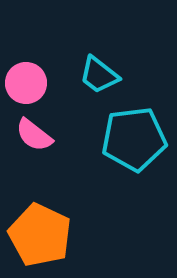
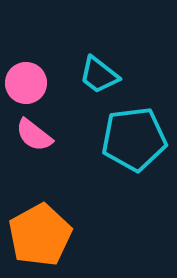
orange pentagon: rotated 18 degrees clockwise
